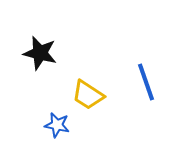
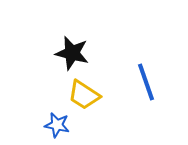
black star: moved 32 px right
yellow trapezoid: moved 4 px left
